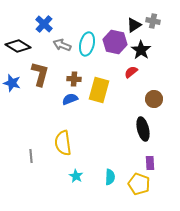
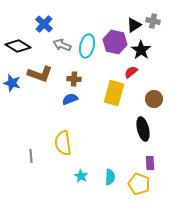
cyan ellipse: moved 2 px down
brown L-shape: rotated 95 degrees clockwise
yellow rectangle: moved 15 px right, 3 px down
cyan star: moved 5 px right
